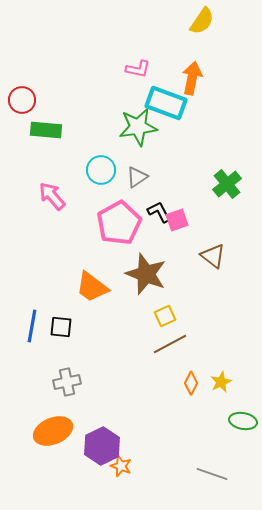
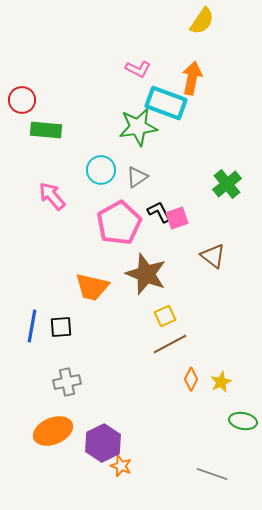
pink L-shape: rotated 15 degrees clockwise
pink square: moved 2 px up
orange trapezoid: rotated 24 degrees counterclockwise
black square: rotated 10 degrees counterclockwise
orange diamond: moved 4 px up
purple hexagon: moved 1 px right, 3 px up
